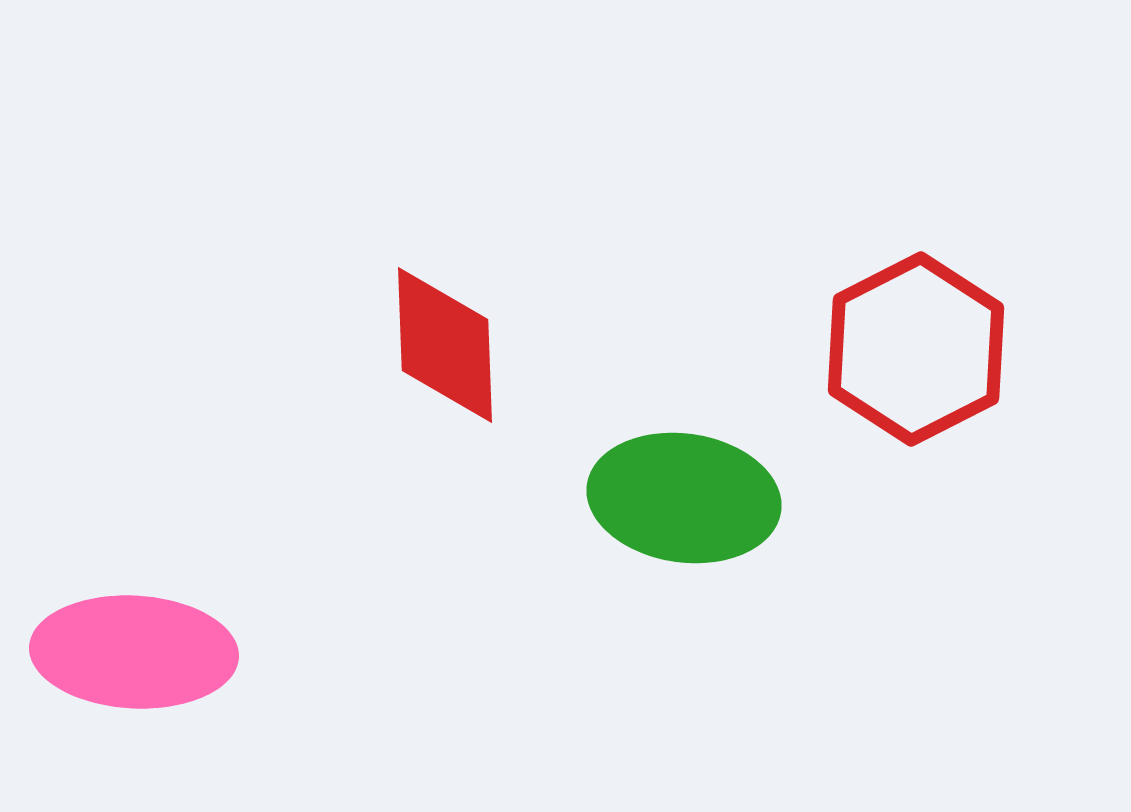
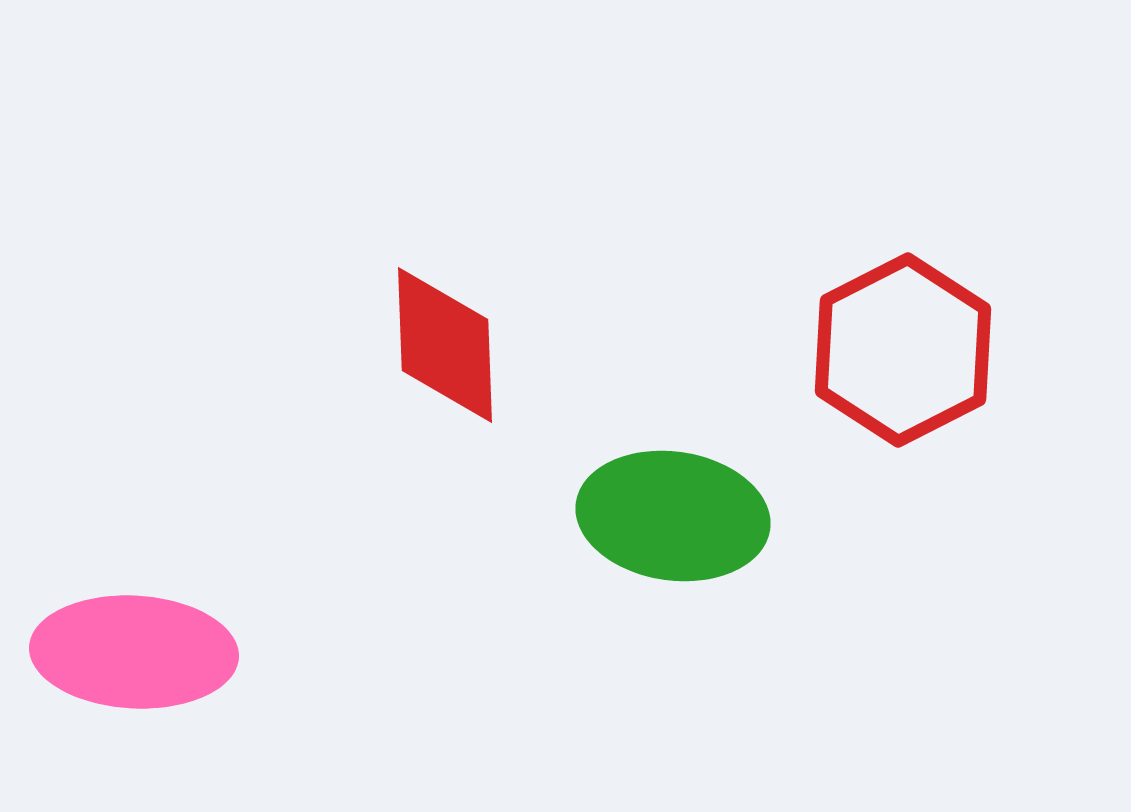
red hexagon: moved 13 px left, 1 px down
green ellipse: moved 11 px left, 18 px down
